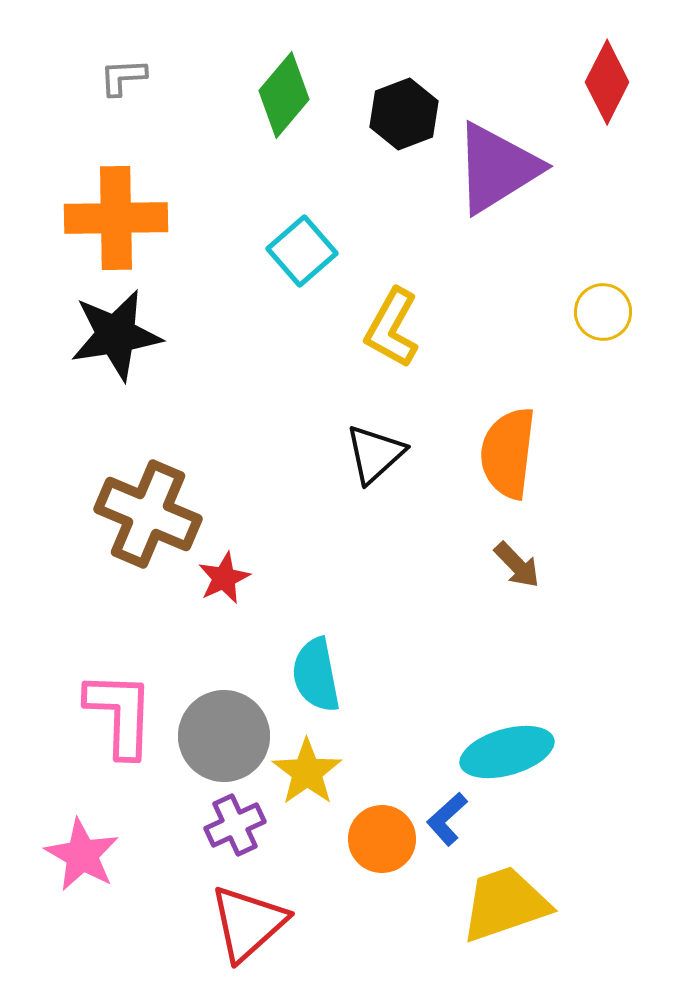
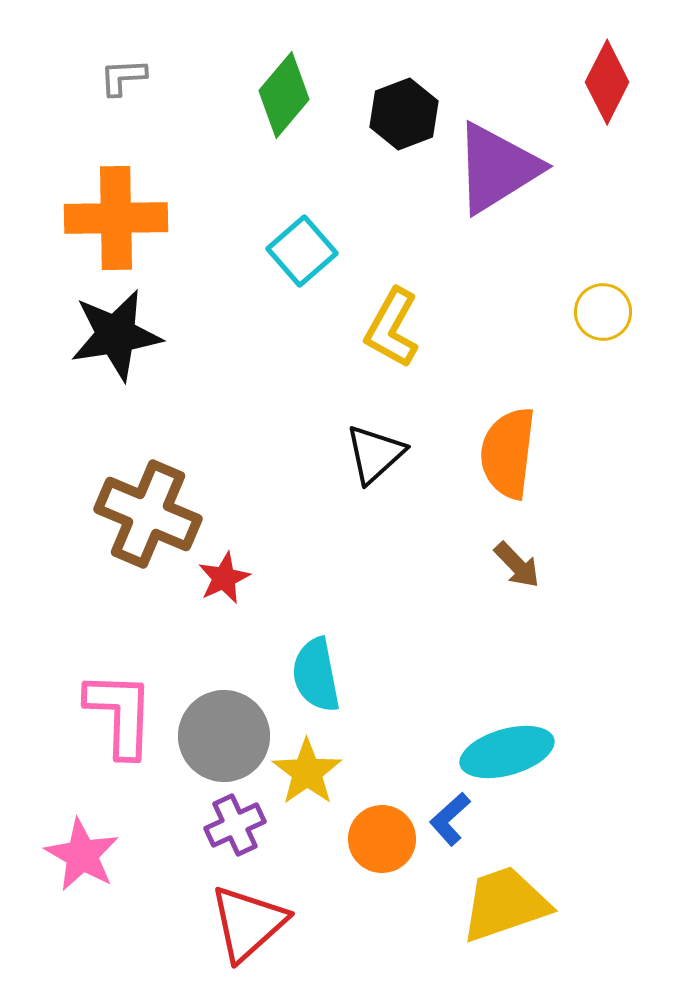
blue L-shape: moved 3 px right
